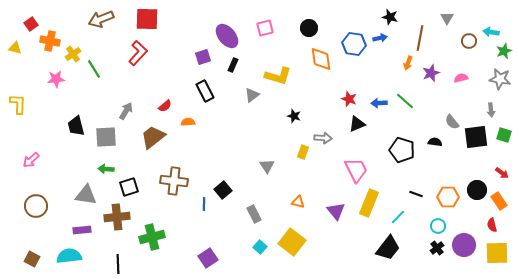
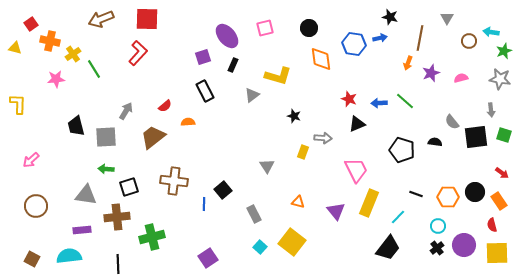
black circle at (477, 190): moved 2 px left, 2 px down
